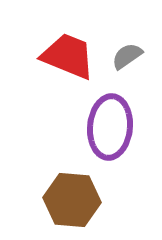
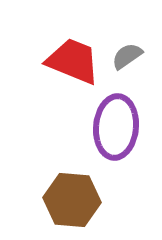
red trapezoid: moved 5 px right, 5 px down
purple ellipse: moved 6 px right
